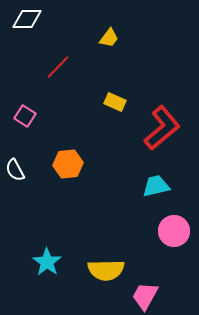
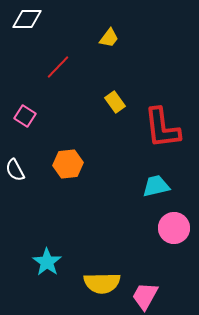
yellow rectangle: rotated 30 degrees clockwise
red L-shape: rotated 123 degrees clockwise
pink circle: moved 3 px up
yellow semicircle: moved 4 px left, 13 px down
